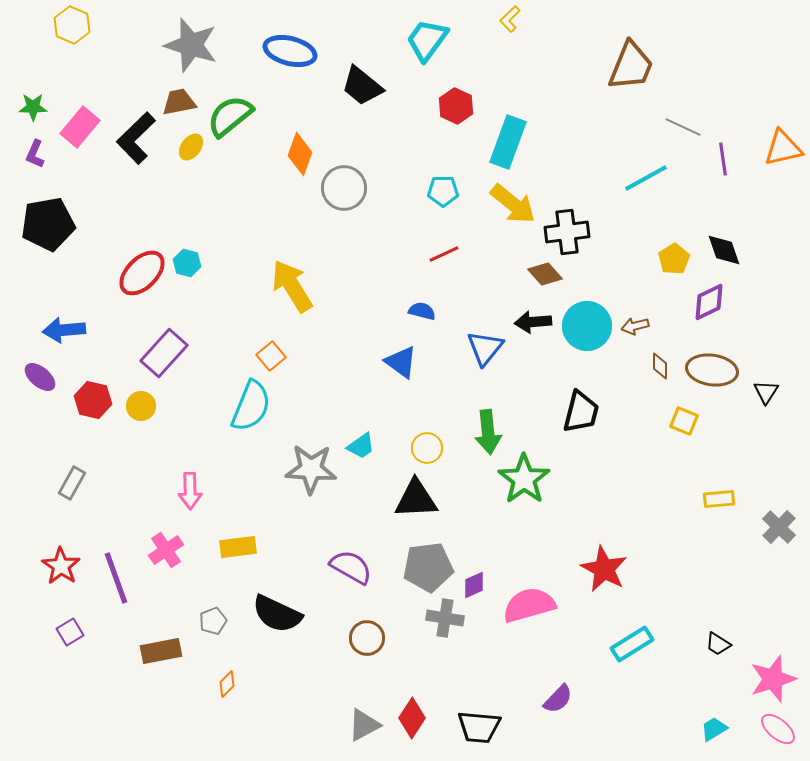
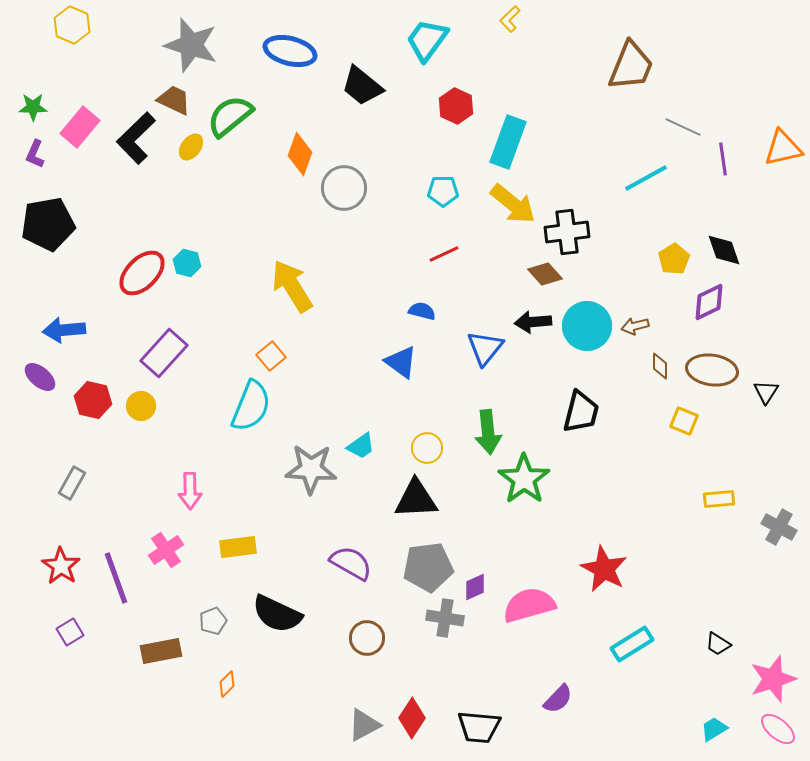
brown trapezoid at (179, 102): moved 5 px left, 2 px up; rotated 36 degrees clockwise
gray cross at (779, 527): rotated 16 degrees counterclockwise
purple semicircle at (351, 567): moved 4 px up
purple diamond at (474, 585): moved 1 px right, 2 px down
